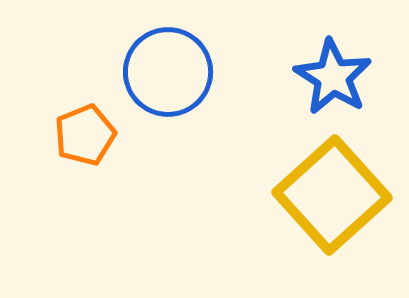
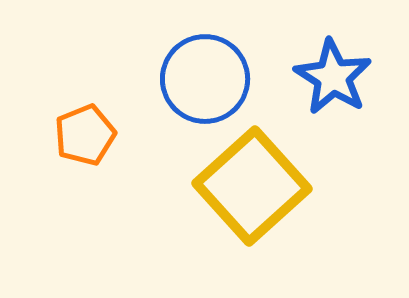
blue circle: moved 37 px right, 7 px down
yellow square: moved 80 px left, 9 px up
